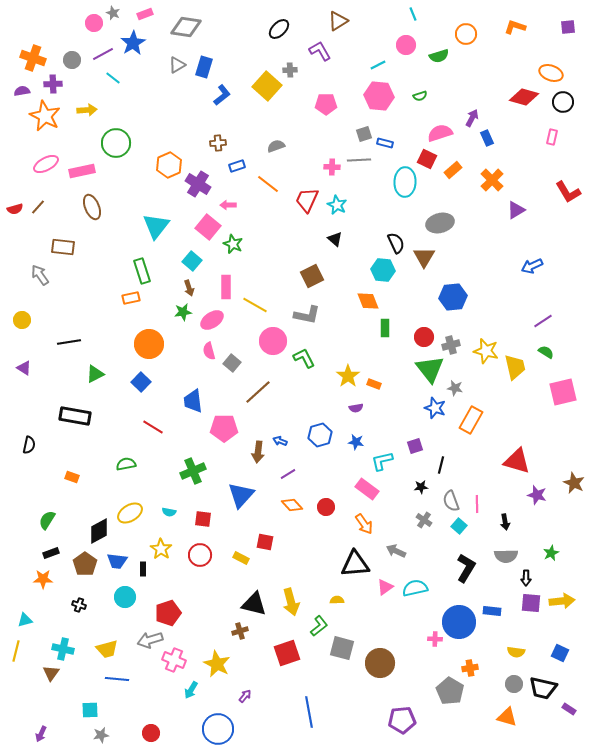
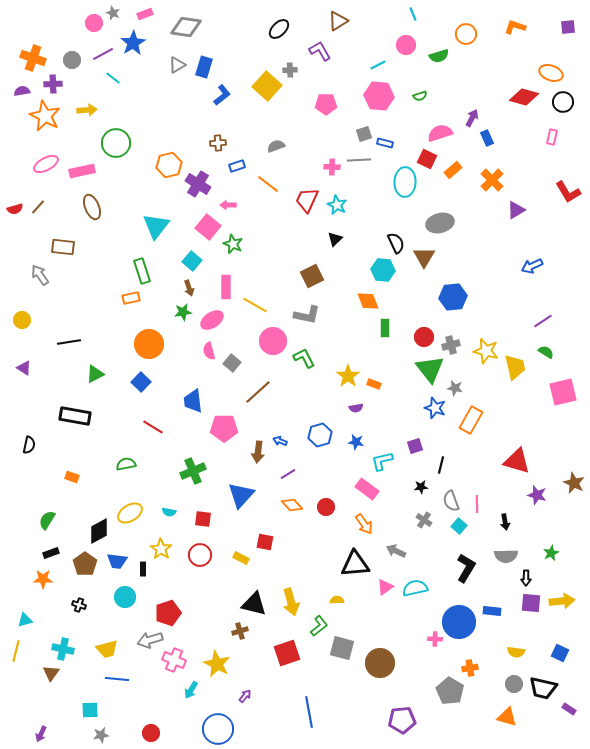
orange hexagon at (169, 165): rotated 10 degrees clockwise
black triangle at (335, 239): rotated 35 degrees clockwise
